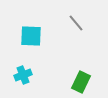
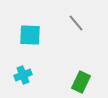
cyan square: moved 1 px left, 1 px up
